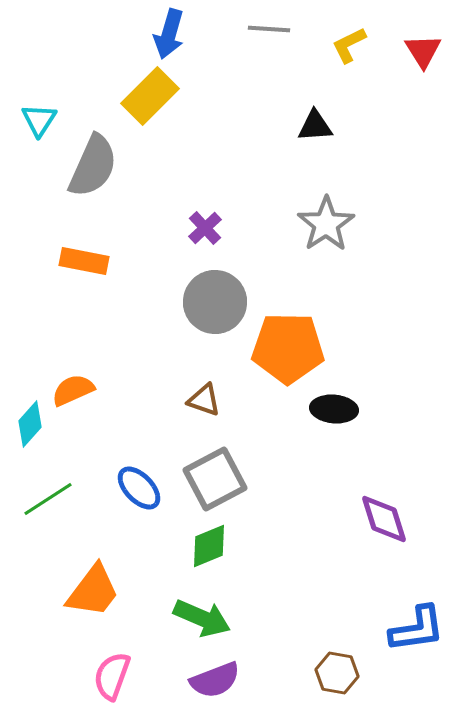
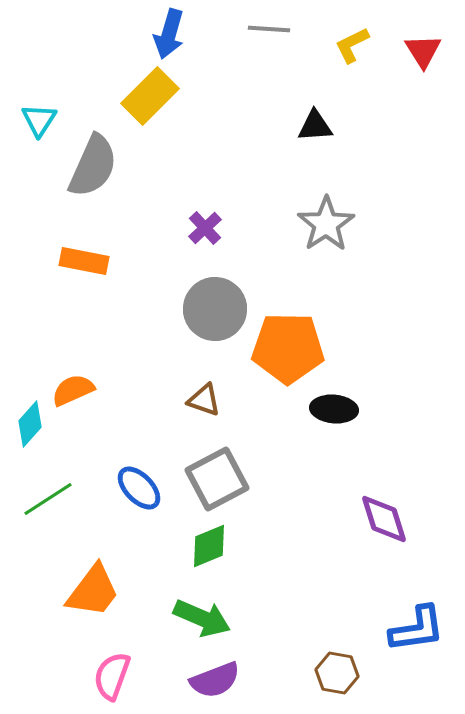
yellow L-shape: moved 3 px right
gray circle: moved 7 px down
gray square: moved 2 px right
